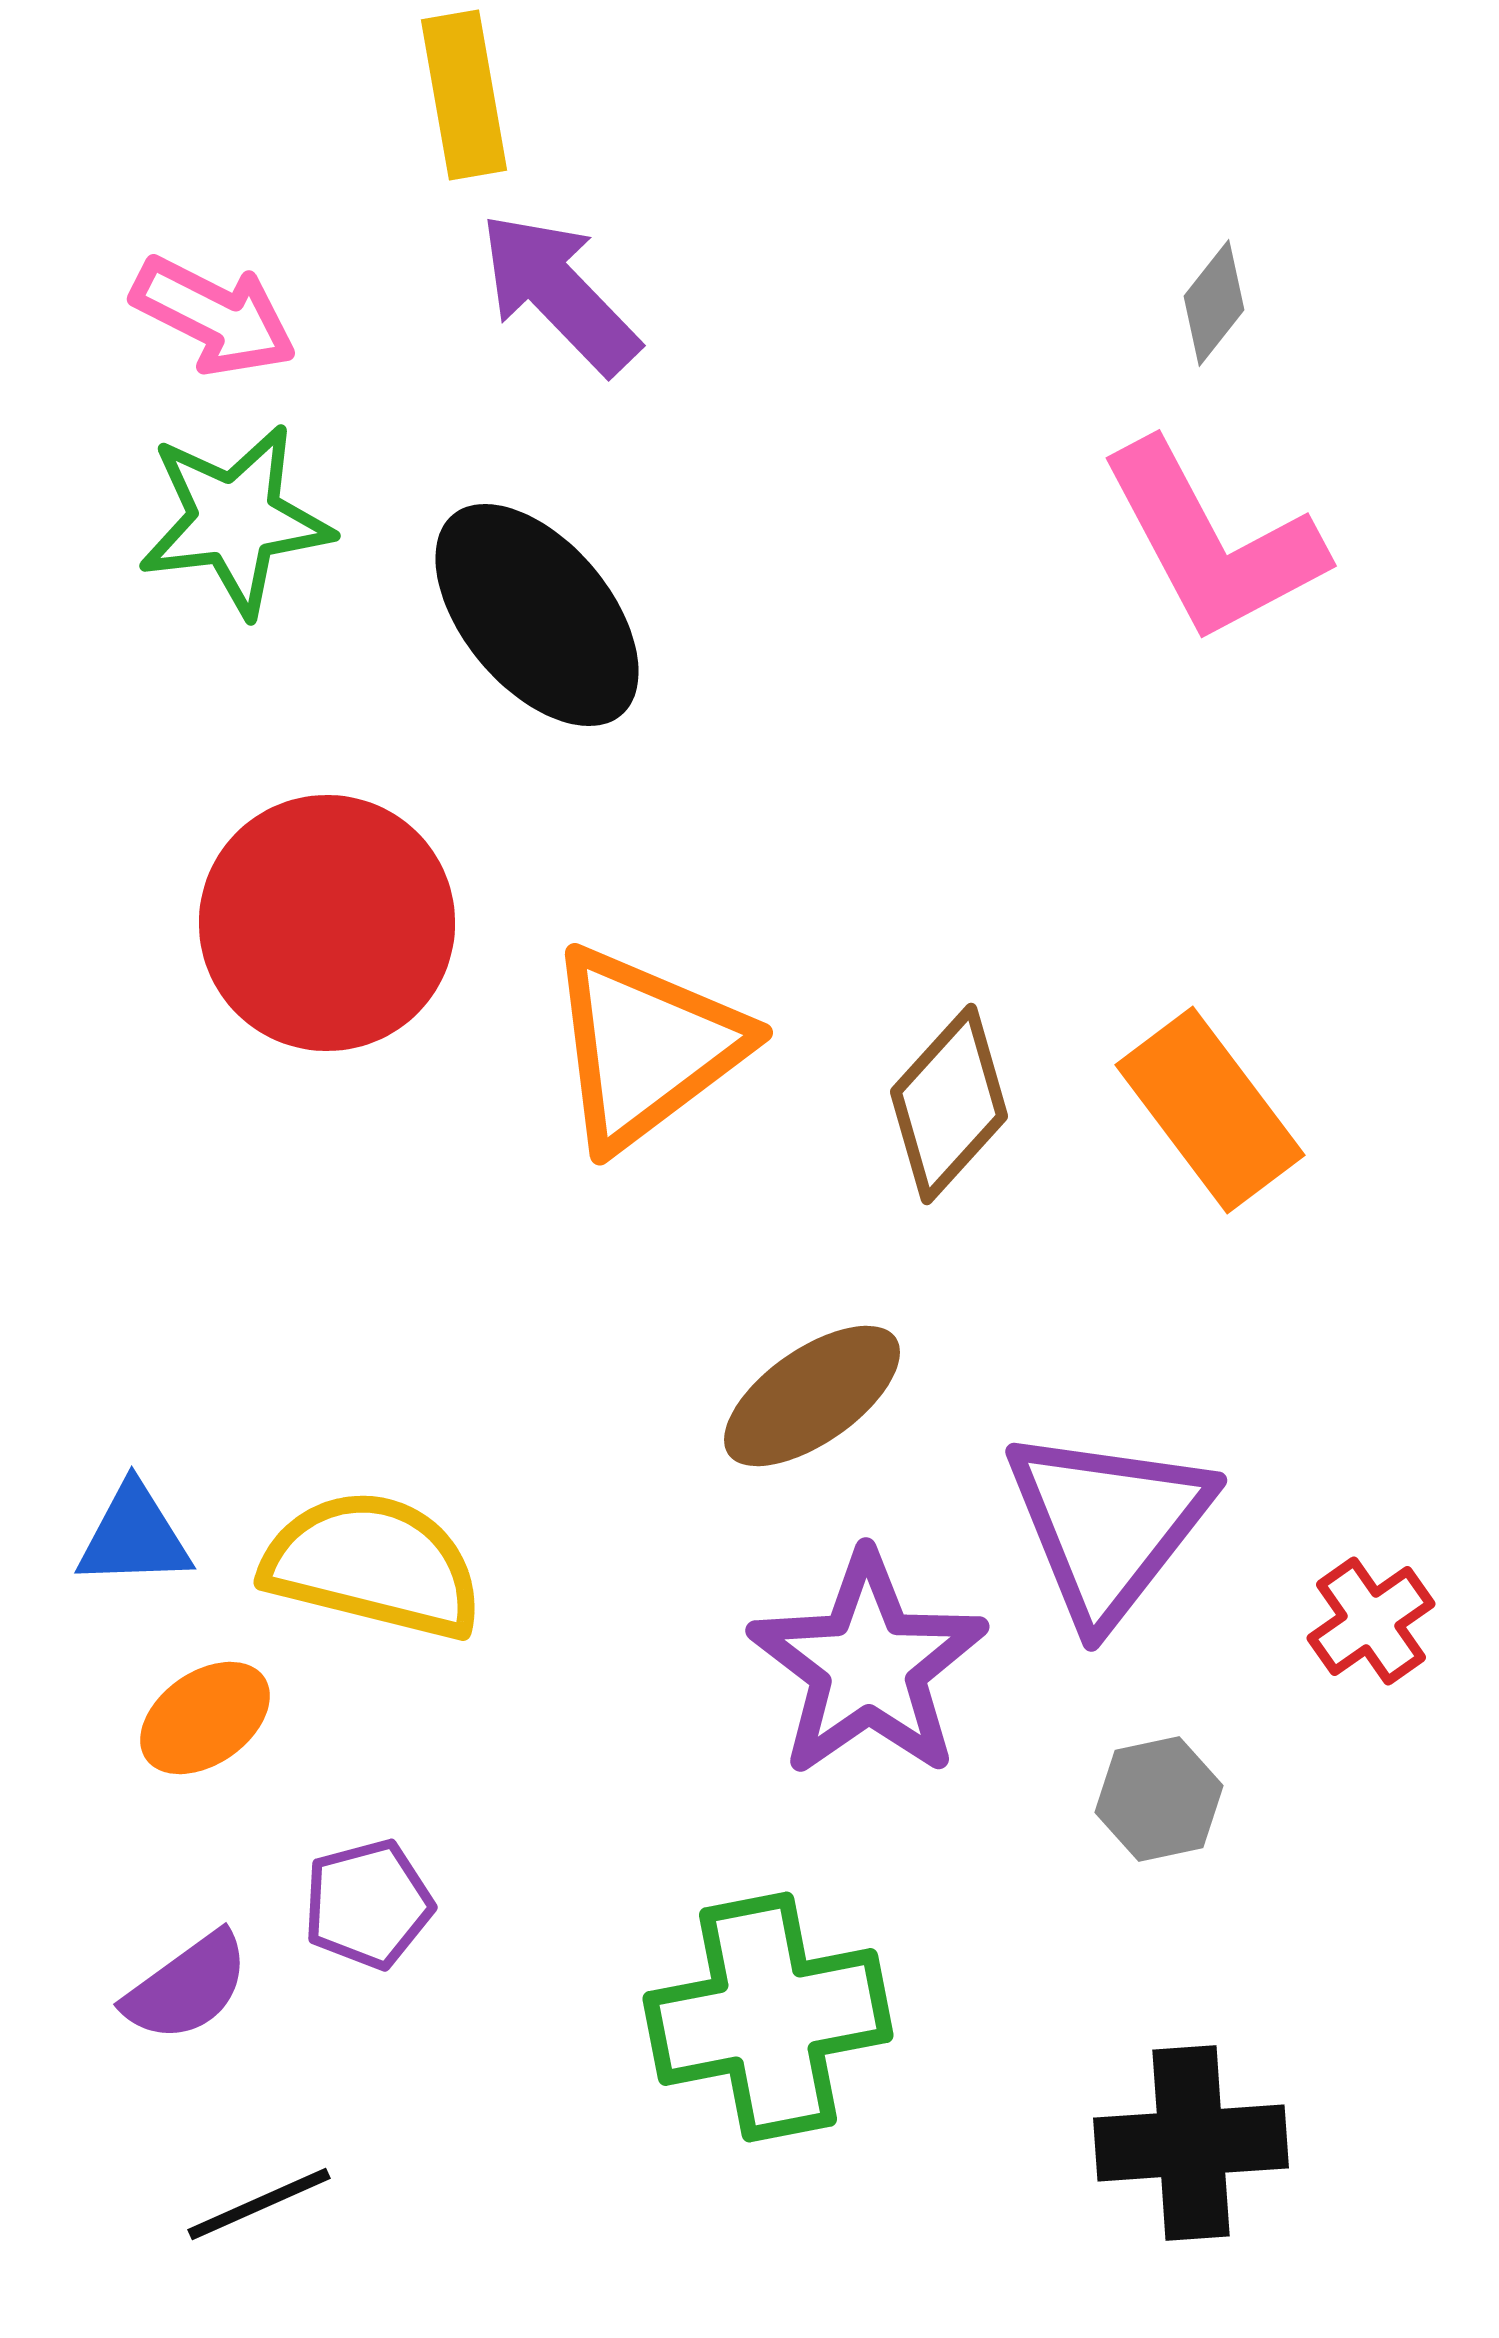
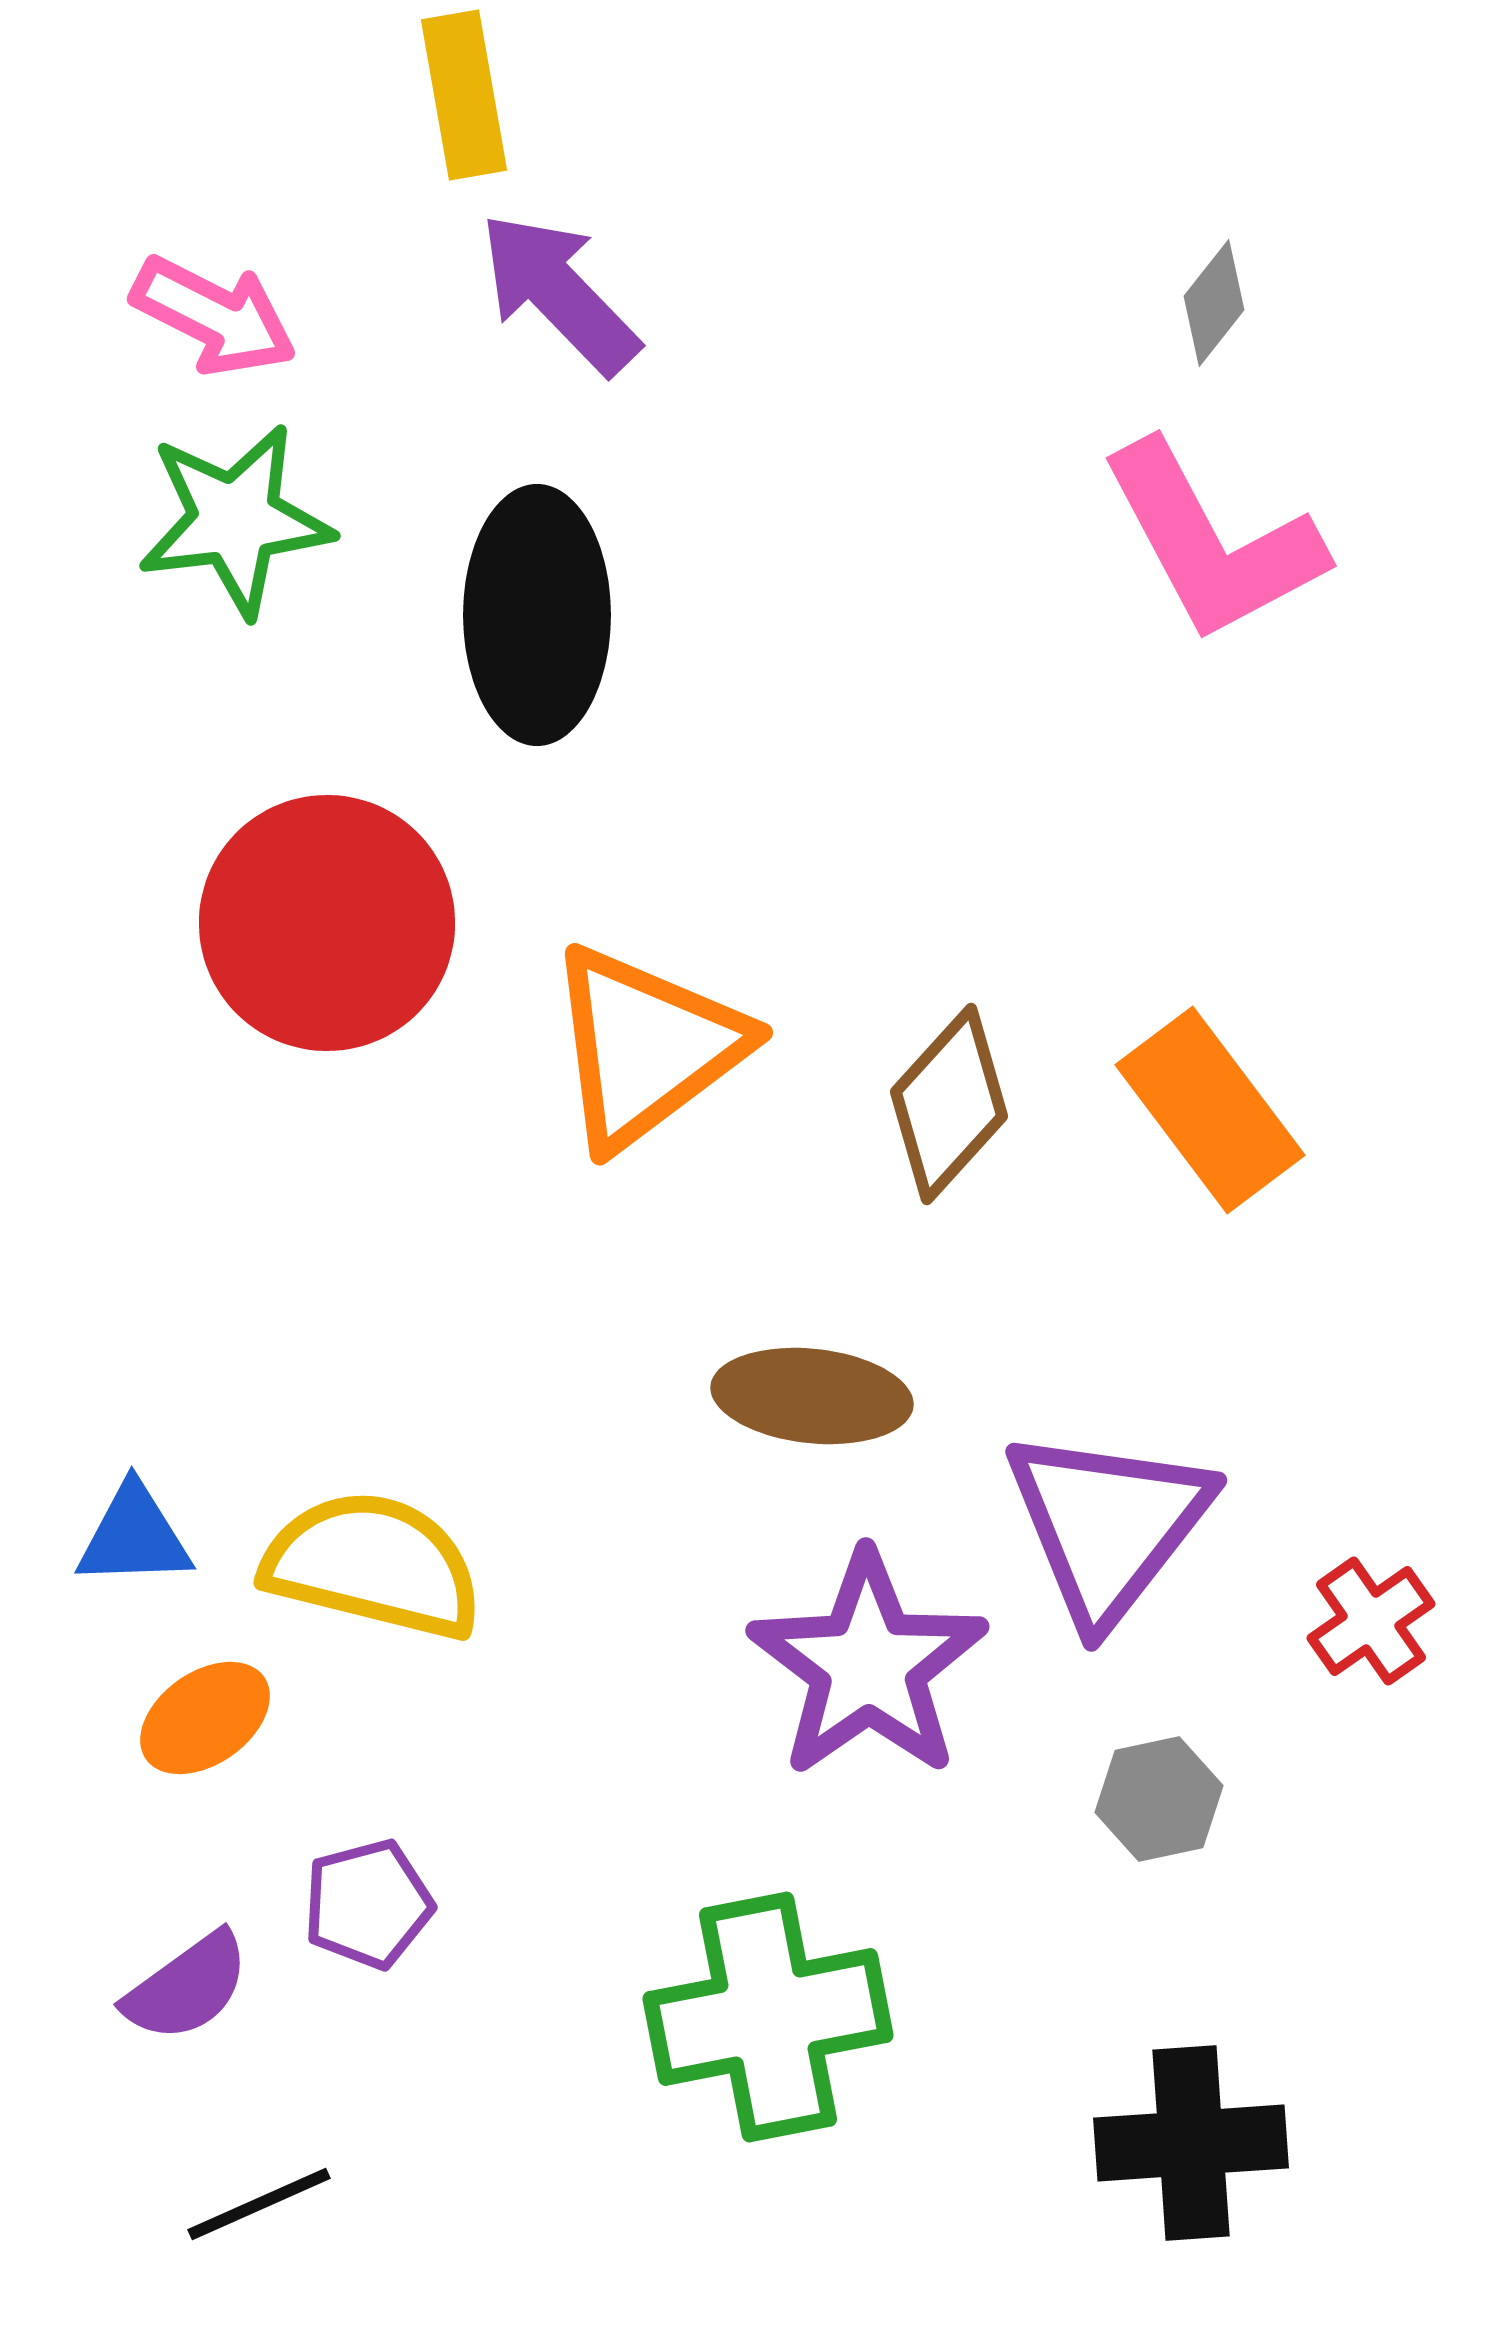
black ellipse: rotated 40 degrees clockwise
brown ellipse: rotated 41 degrees clockwise
